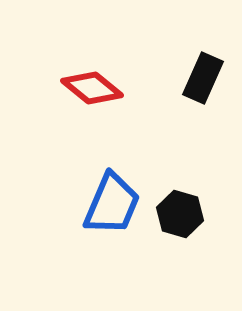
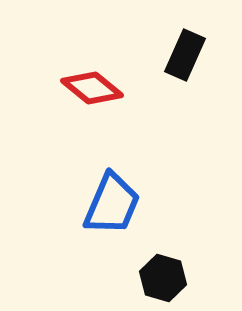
black rectangle: moved 18 px left, 23 px up
black hexagon: moved 17 px left, 64 px down
